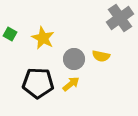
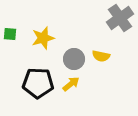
green square: rotated 24 degrees counterclockwise
yellow star: rotated 30 degrees clockwise
